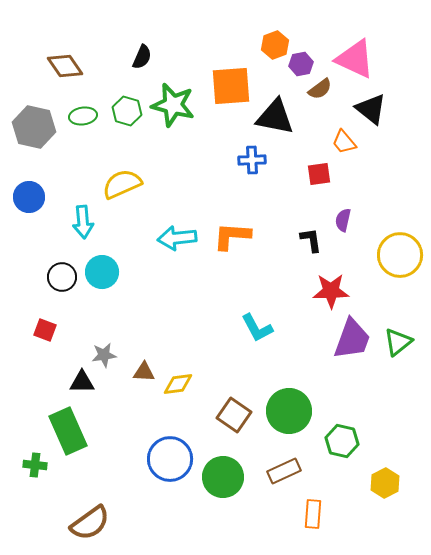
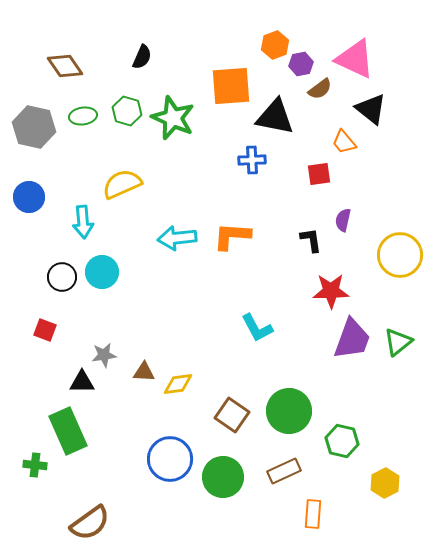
green star at (173, 105): moved 13 px down; rotated 9 degrees clockwise
brown square at (234, 415): moved 2 px left
